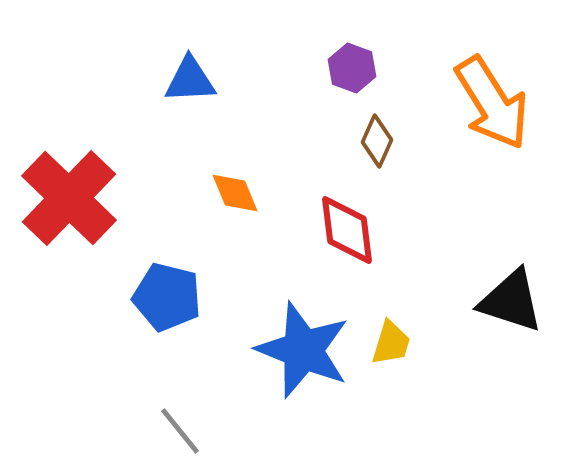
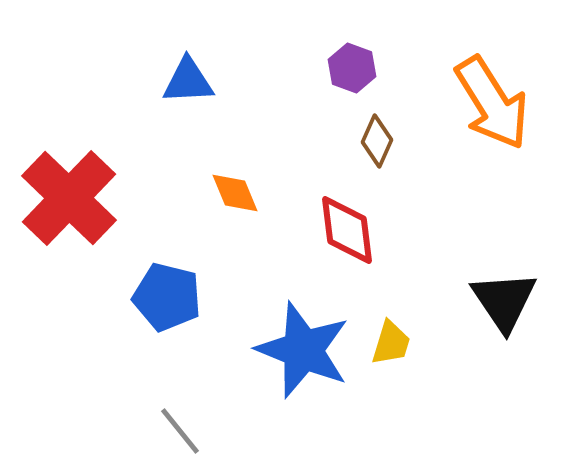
blue triangle: moved 2 px left, 1 px down
black triangle: moved 7 px left; rotated 38 degrees clockwise
